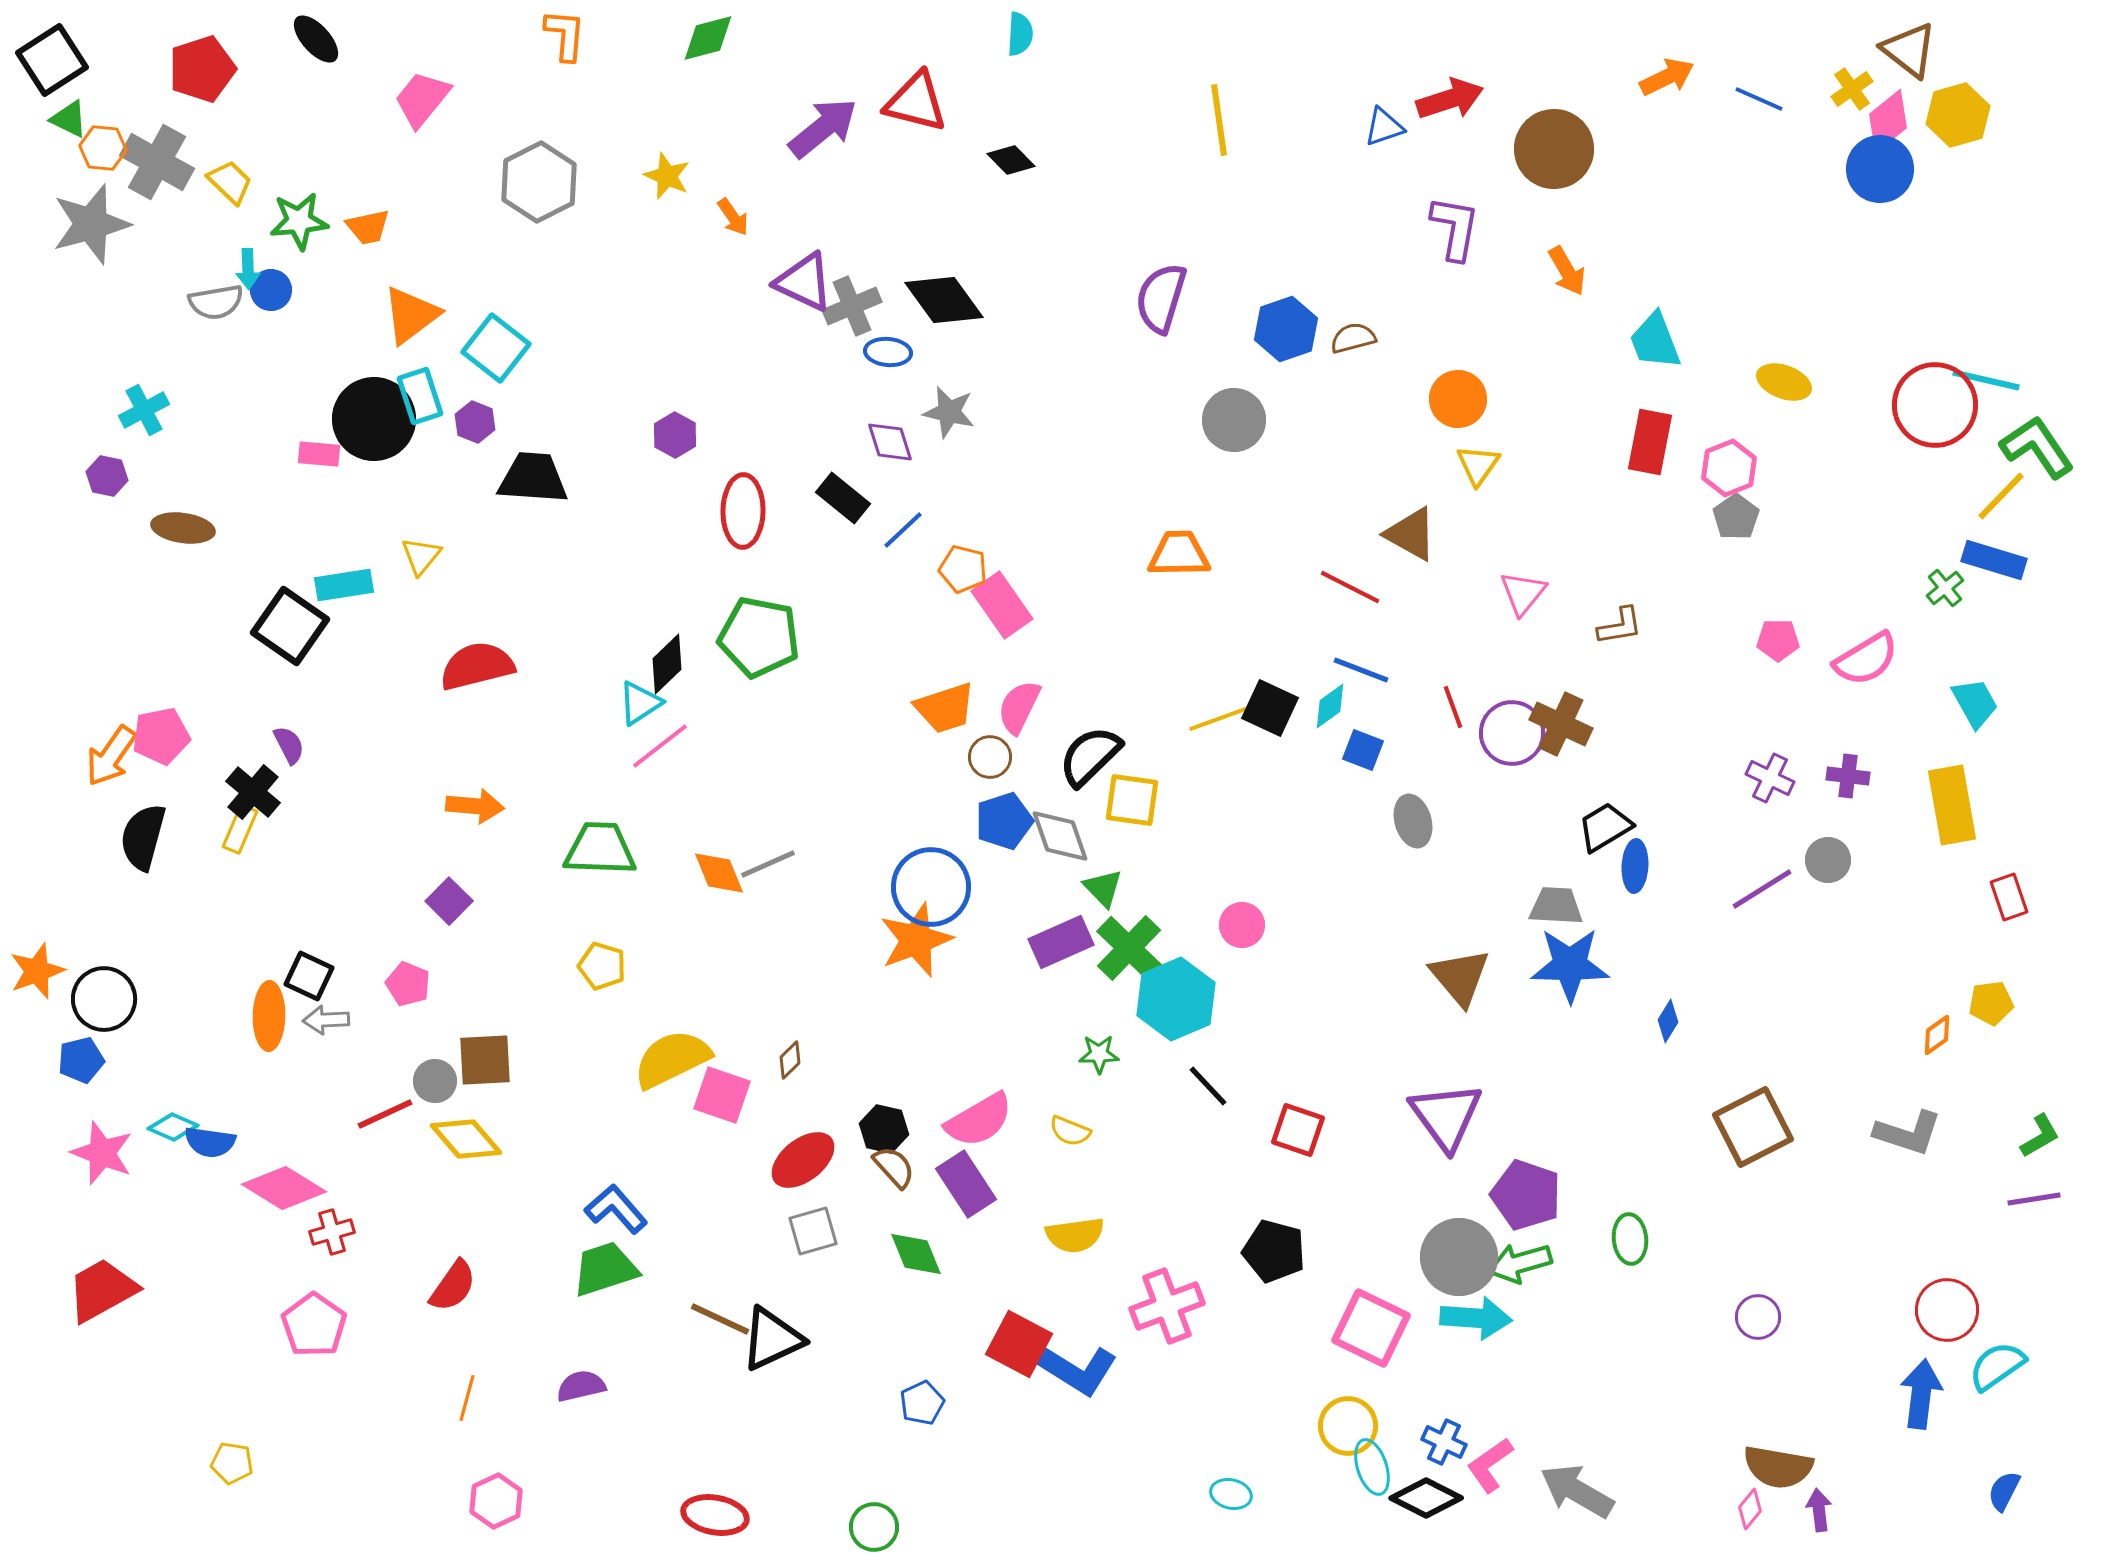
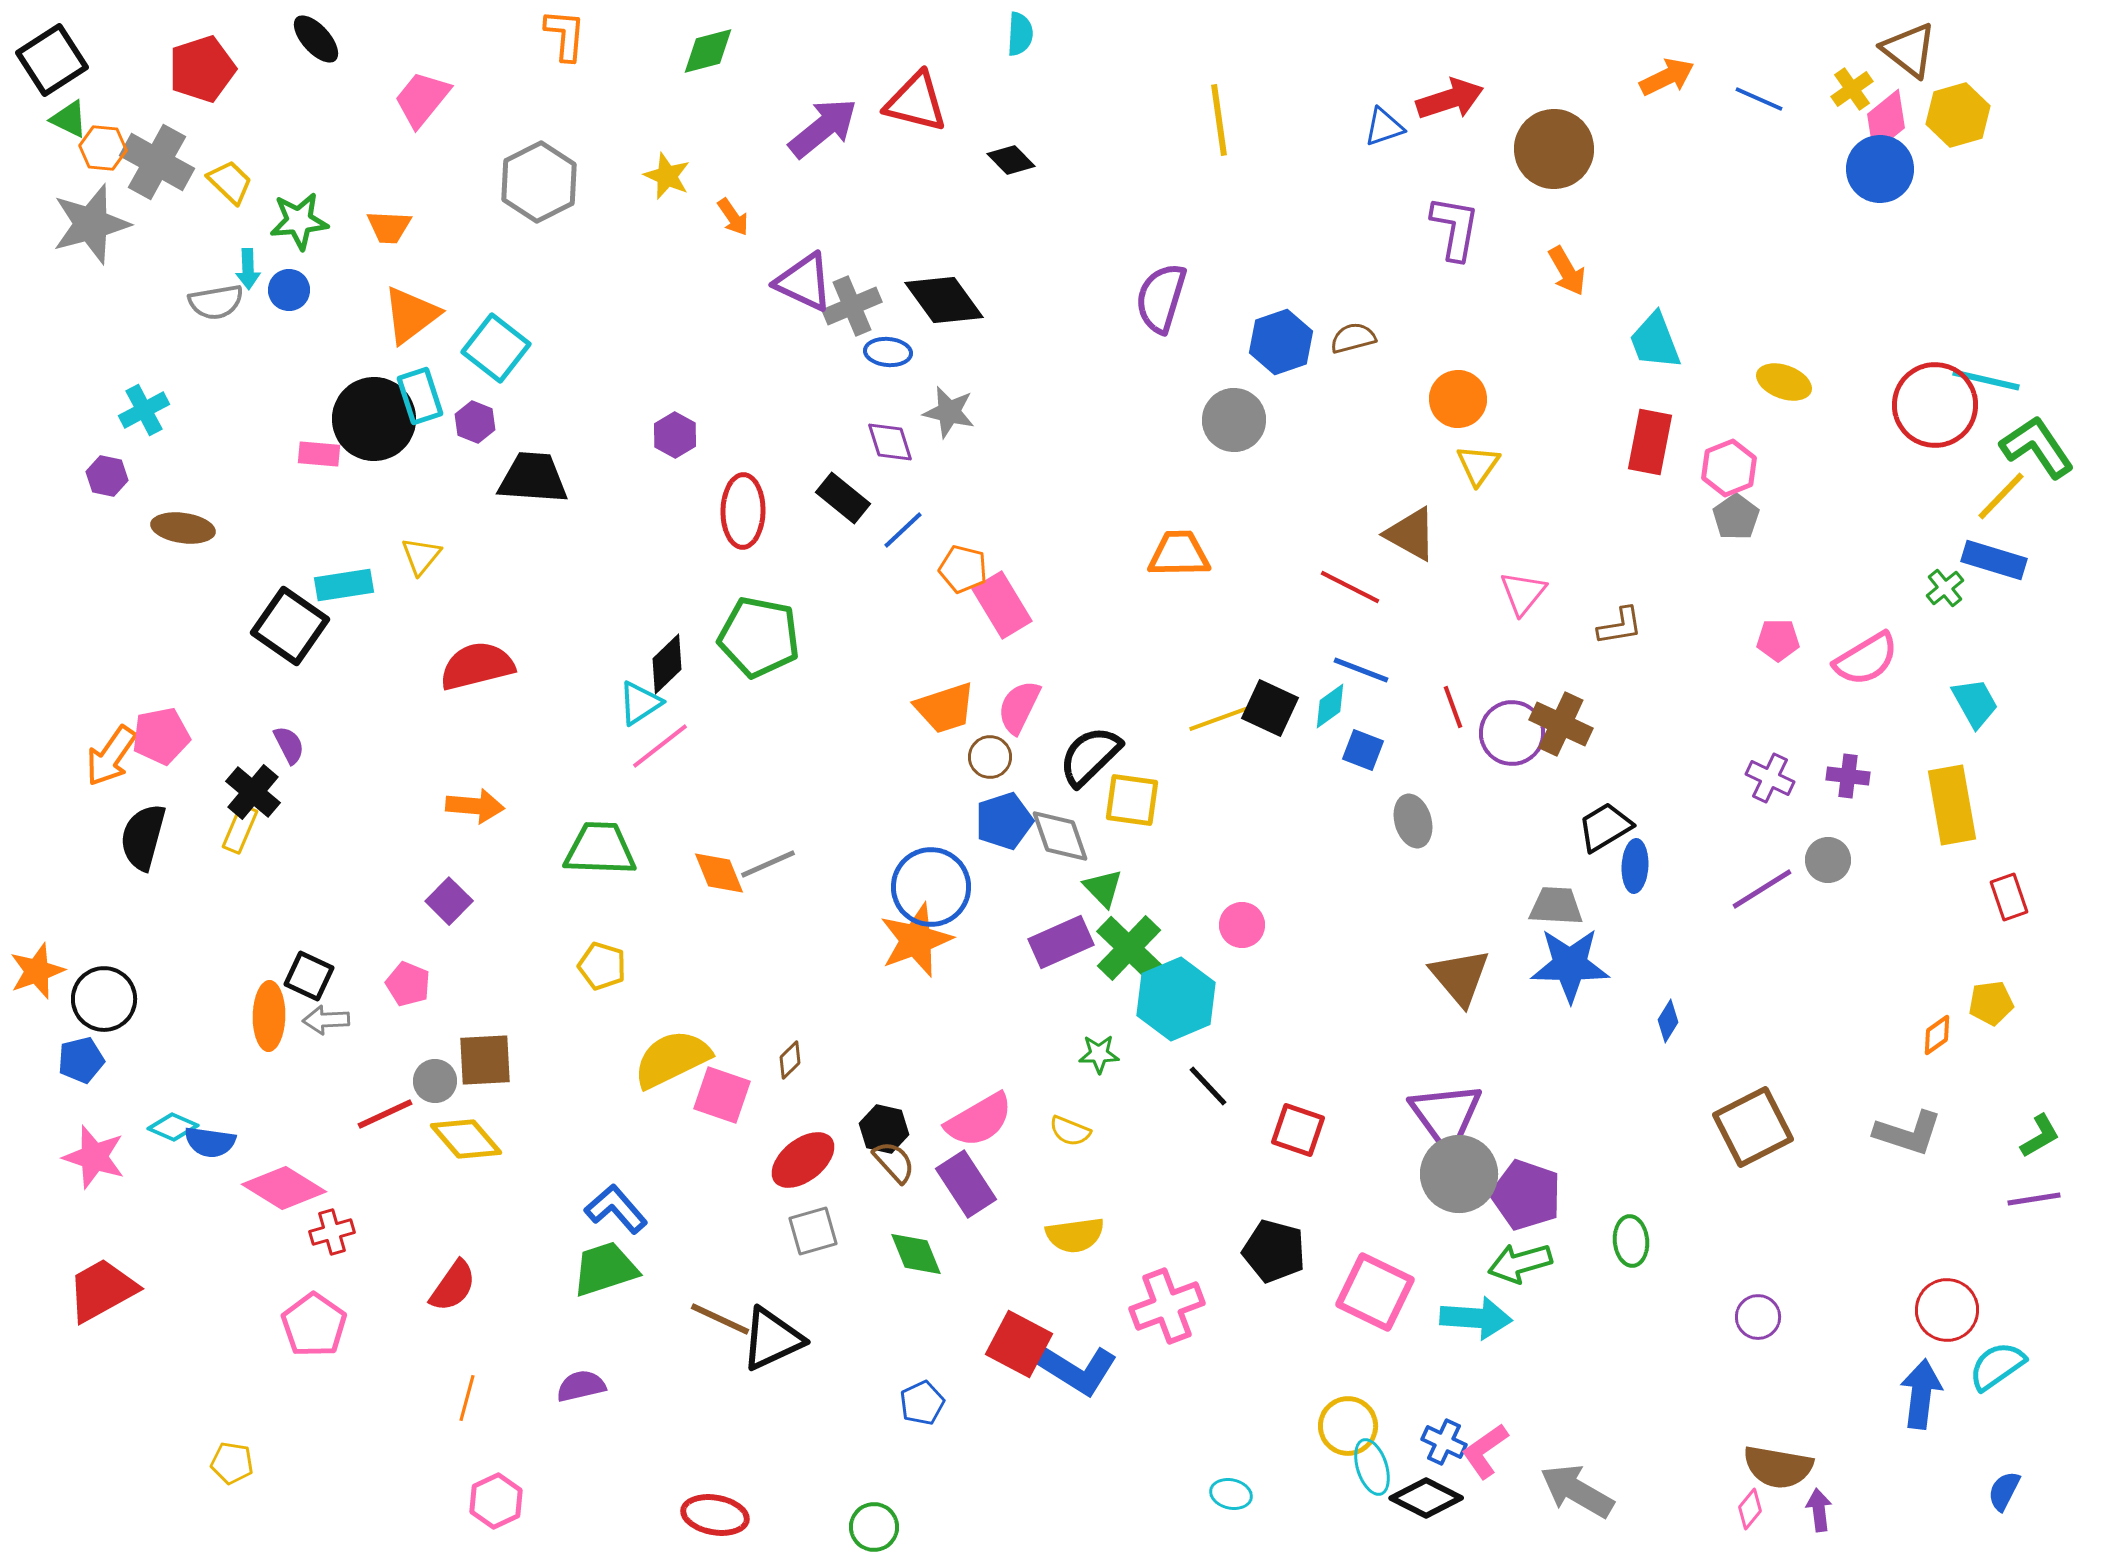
green diamond at (708, 38): moved 13 px down
pink diamond at (1888, 121): moved 2 px left
orange trapezoid at (368, 227): moved 21 px right; rotated 15 degrees clockwise
blue circle at (271, 290): moved 18 px right
blue hexagon at (1286, 329): moved 5 px left, 13 px down
pink rectangle at (1002, 605): rotated 4 degrees clockwise
pink star at (102, 1153): moved 8 px left, 4 px down; rotated 4 degrees counterclockwise
brown semicircle at (894, 1167): moved 5 px up
green ellipse at (1630, 1239): moved 1 px right, 2 px down
gray circle at (1459, 1257): moved 83 px up
pink square at (1371, 1328): moved 4 px right, 36 px up
pink L-shape at (1490, 1465): moved 5 px left, 14 px up
